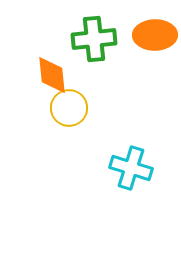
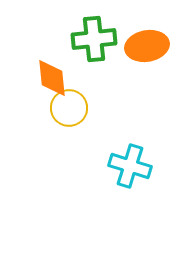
orange ellipse: moved 8 px left, 11 px down; rotated 9 degrees counterclockwise
orange diamond: moved 3 px down
cyan cross: moved 1 px left, 2 px up
